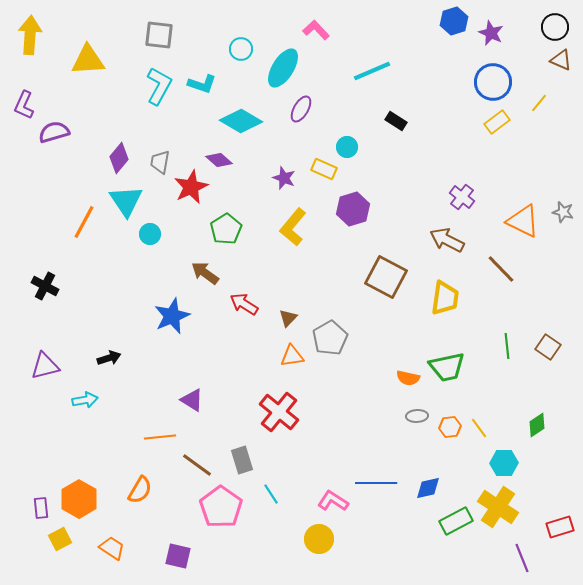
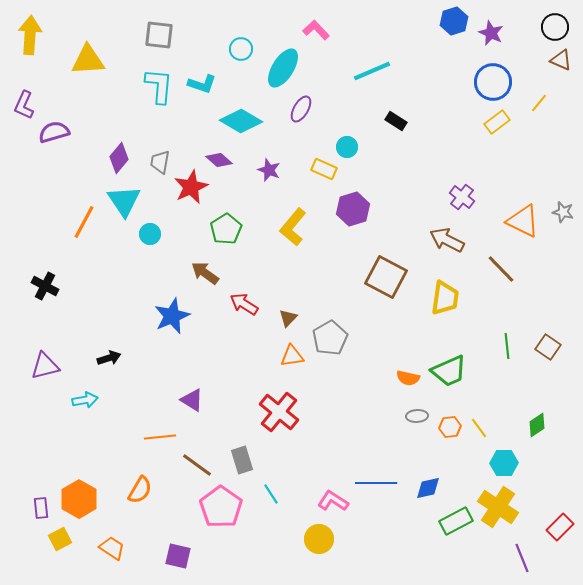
cyan L-shape at (159, 86): rotated 24 degrees counterclockwise
purple star at (284, 178): moved 15 px left, 8 px up
cyan triangle at (126, 201): moved 2 px left
green trapezoid at (447, 367): moved 2 px right, 4 px down; rotated 12 degrees counterclockwise
red rectangle at (560, 527): rotated 28 degrees counterclockwise
